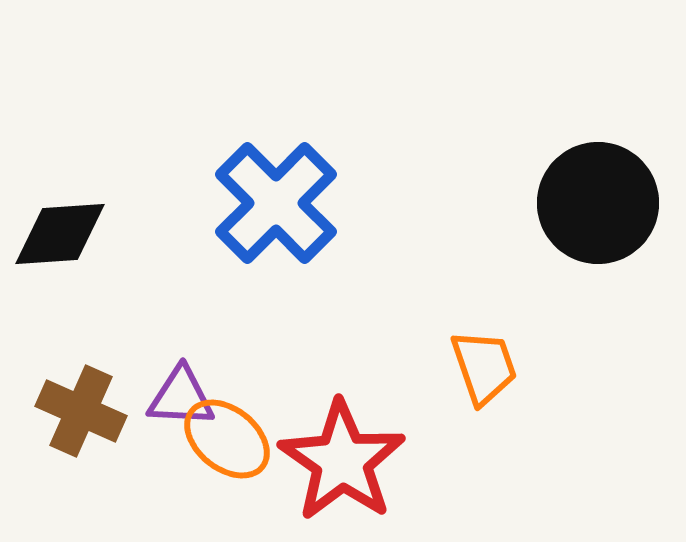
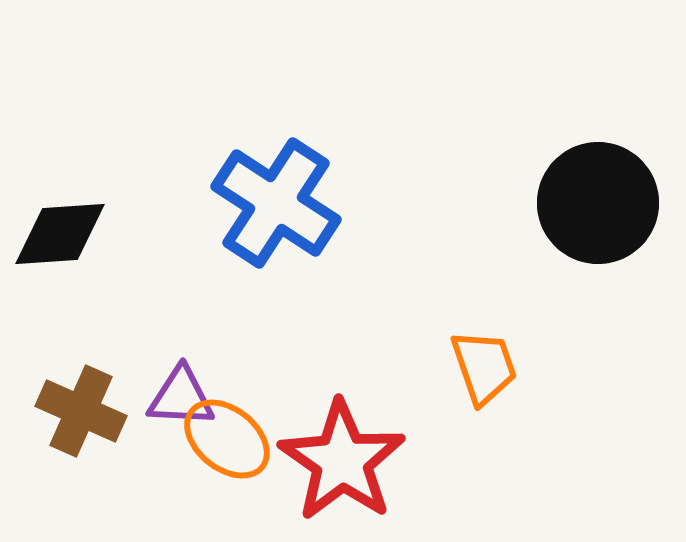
blue cross: rotated 12 degrees counterclockwise
